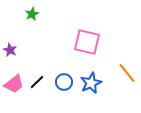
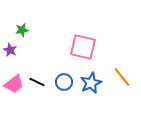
green star: moved 10 px left, 16 px down; rotated 16 degrees clockwise
pink square: moved 4 px left, 5 px down
orange line: moved 5 px left, 4 px down
black line: rotated 70 degrees clockwise
